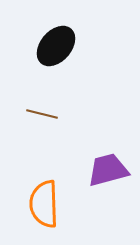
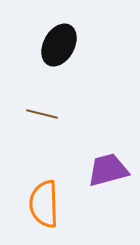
black ellipse: moved 3 px right, 1 px up; rotated 12 degrees counterclockwise
